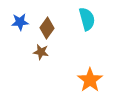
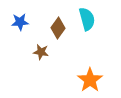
brown diamond: moved 11 px right
